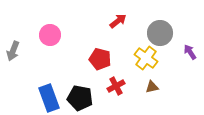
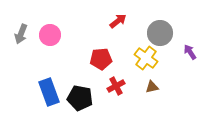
gray arrow: moved 8 px right, 17 px up
red pentagon: moved 1 px right; rotated 20 degrees counterclockwise
blue rectangle: moved 6 px up
